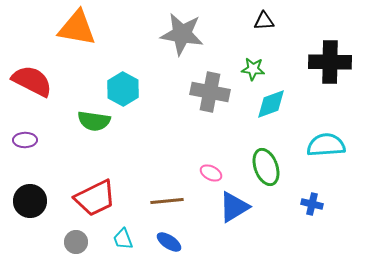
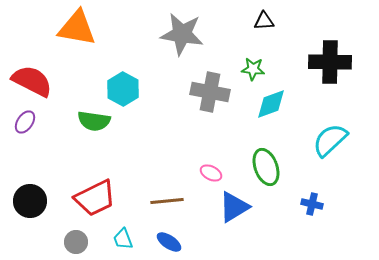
purple ellipse: moved 18 px up; rotated 55 degrees counterclockwise
cyan semicircle: moved 4 px right, 5 px up; rotated 39 degrees counterclockwise
